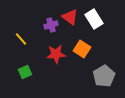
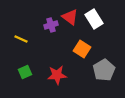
yellow line: rotated 24 degrees counterclockwise
red star: moved 1 px right, 21 px down
gray pentagon: moved 6 px up
